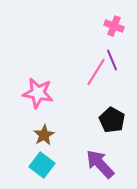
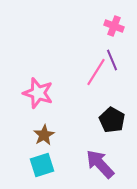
pink star: rotated 8 degrees clockwise
cyan square: rotated 35 degrees clockwise
